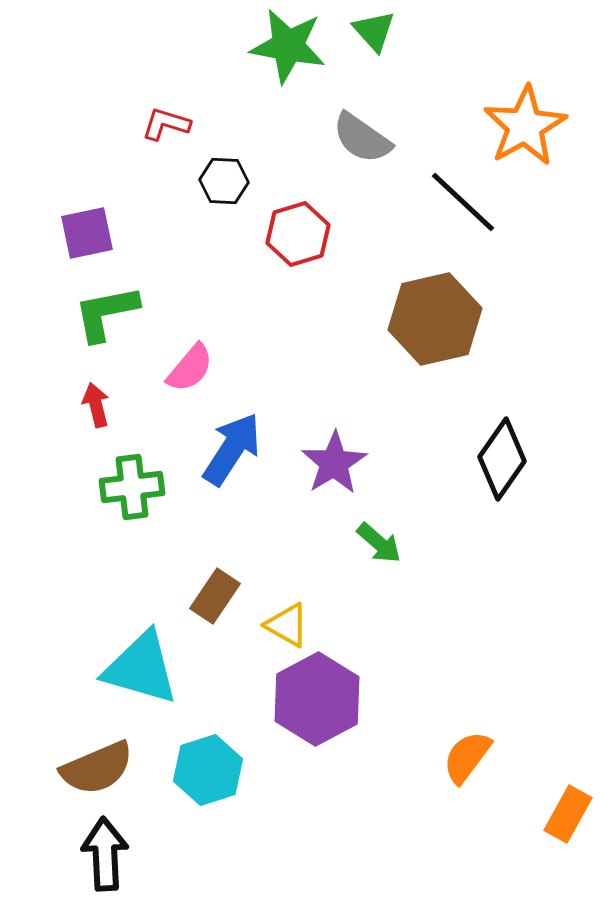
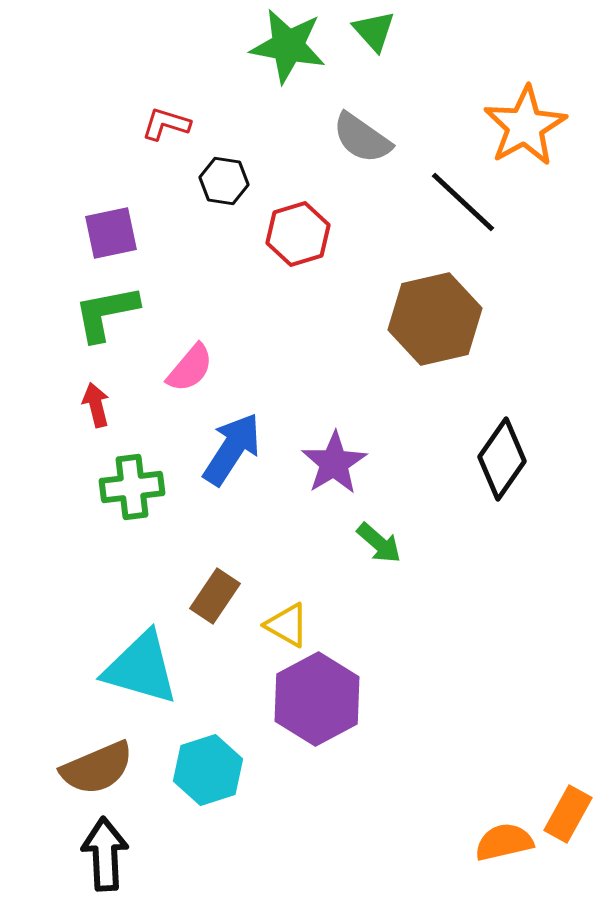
black hexagon: rotated 6 degrees clockwise
purple square: moved 24 px right
orange semicircle: moved 37 px right, 85 px down; rotated 40 degrees clockwise
